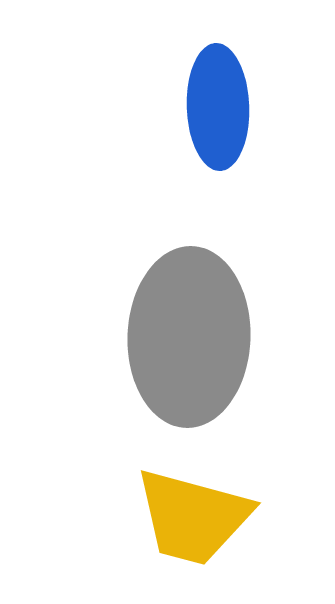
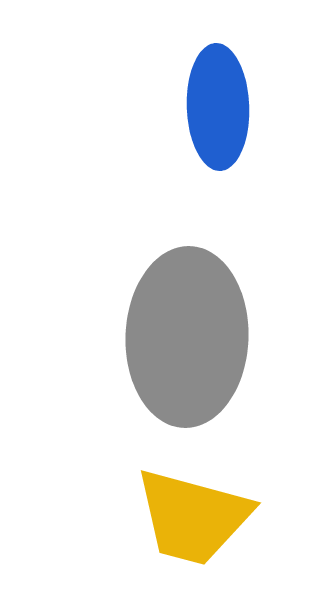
gray ellipse: moved 2 px left
